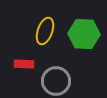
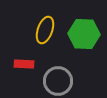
yellow ellipse: moved 1 px up
gray circle: moved 2 px right
